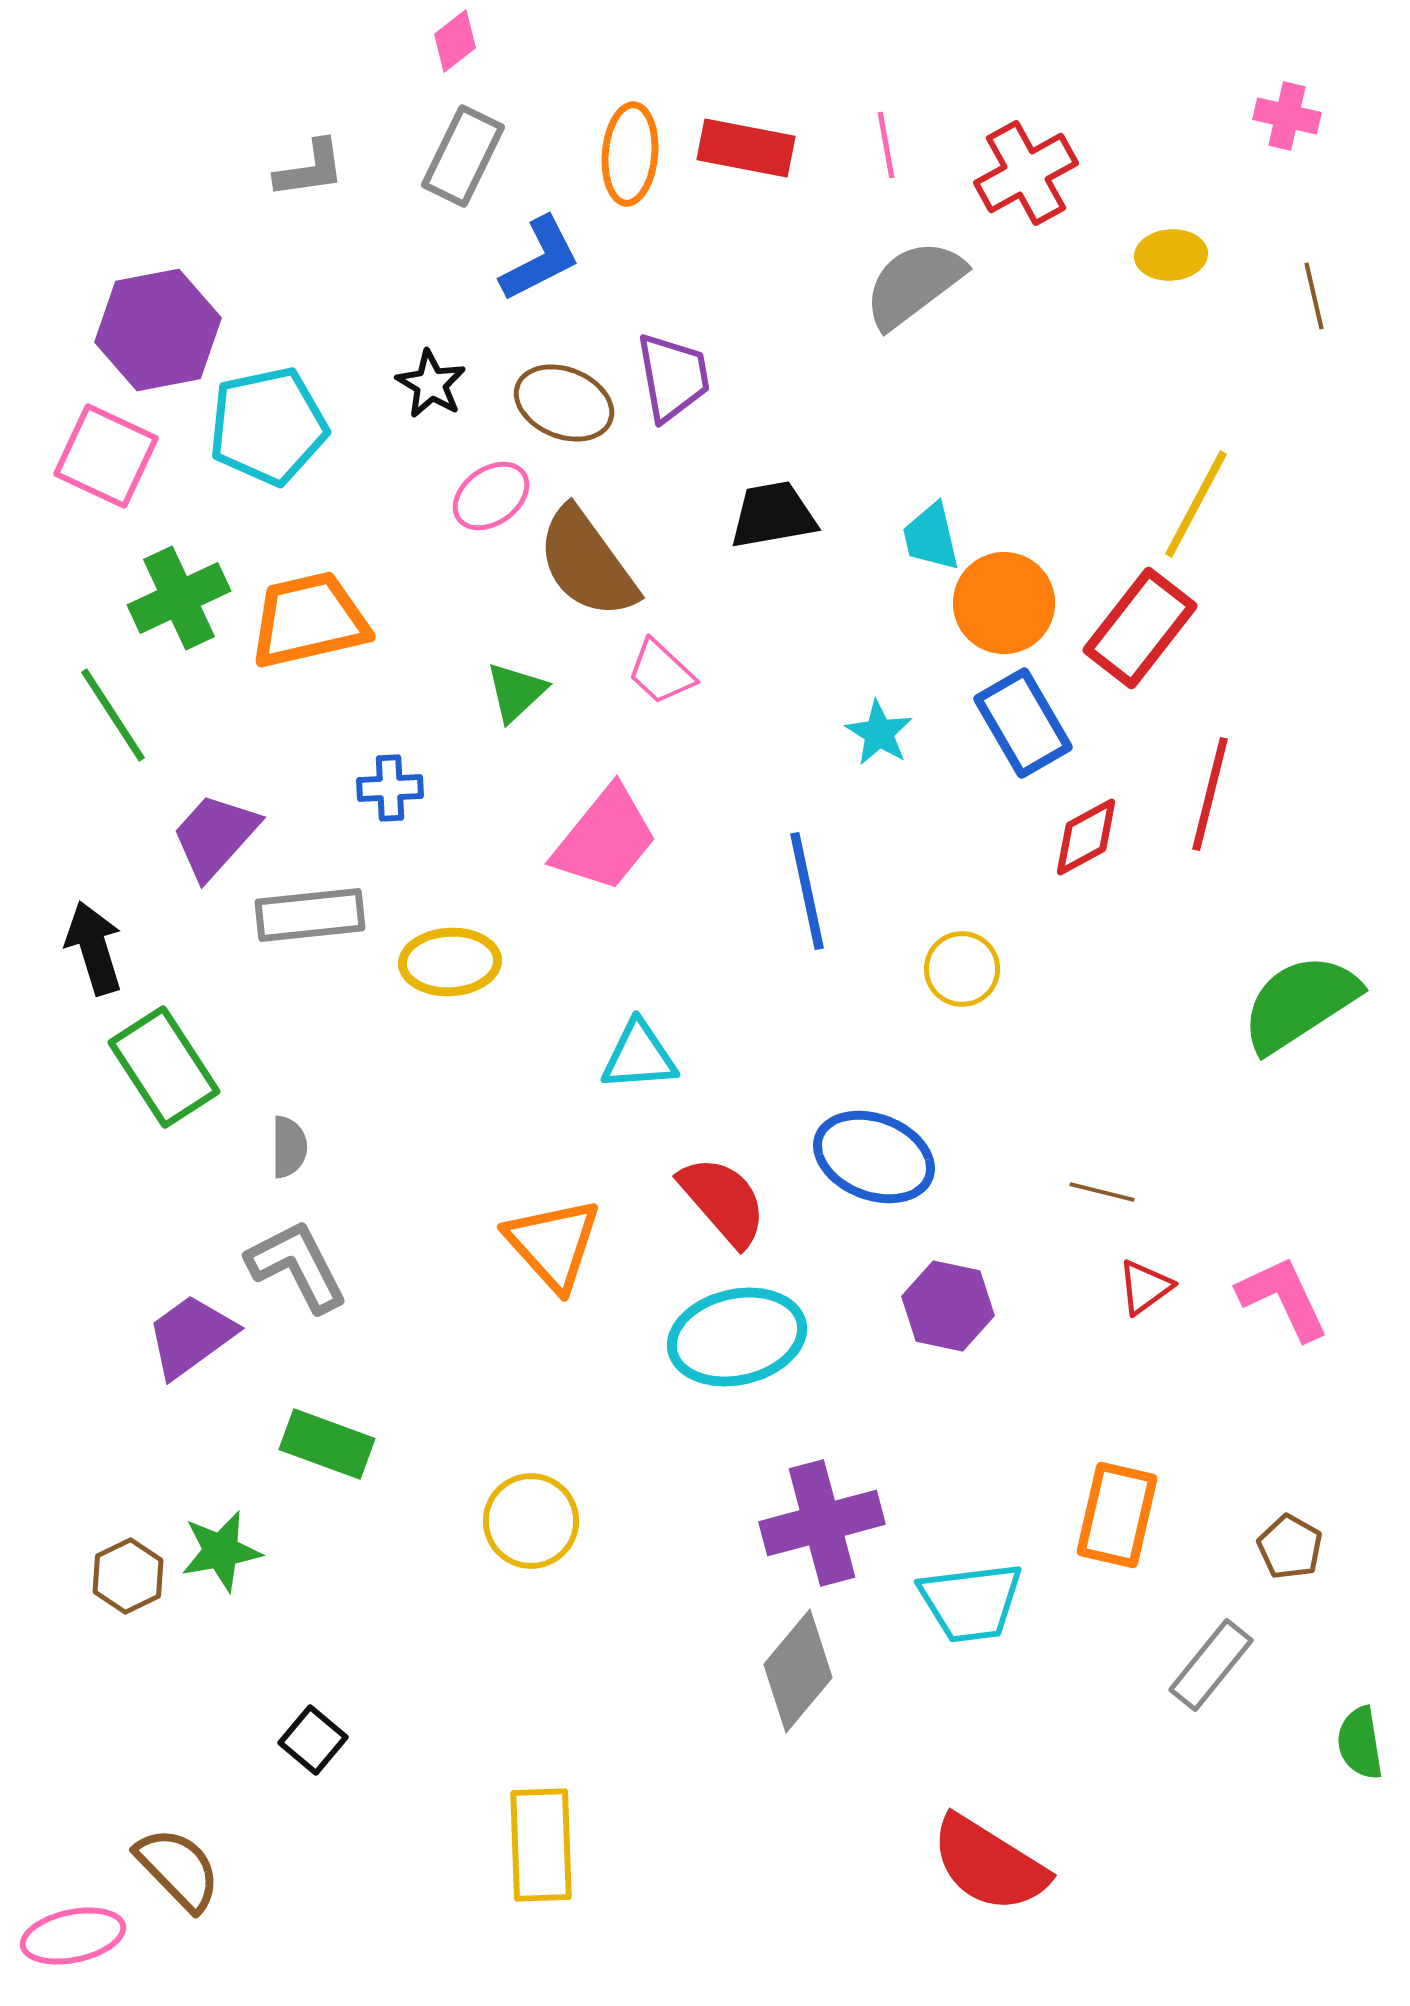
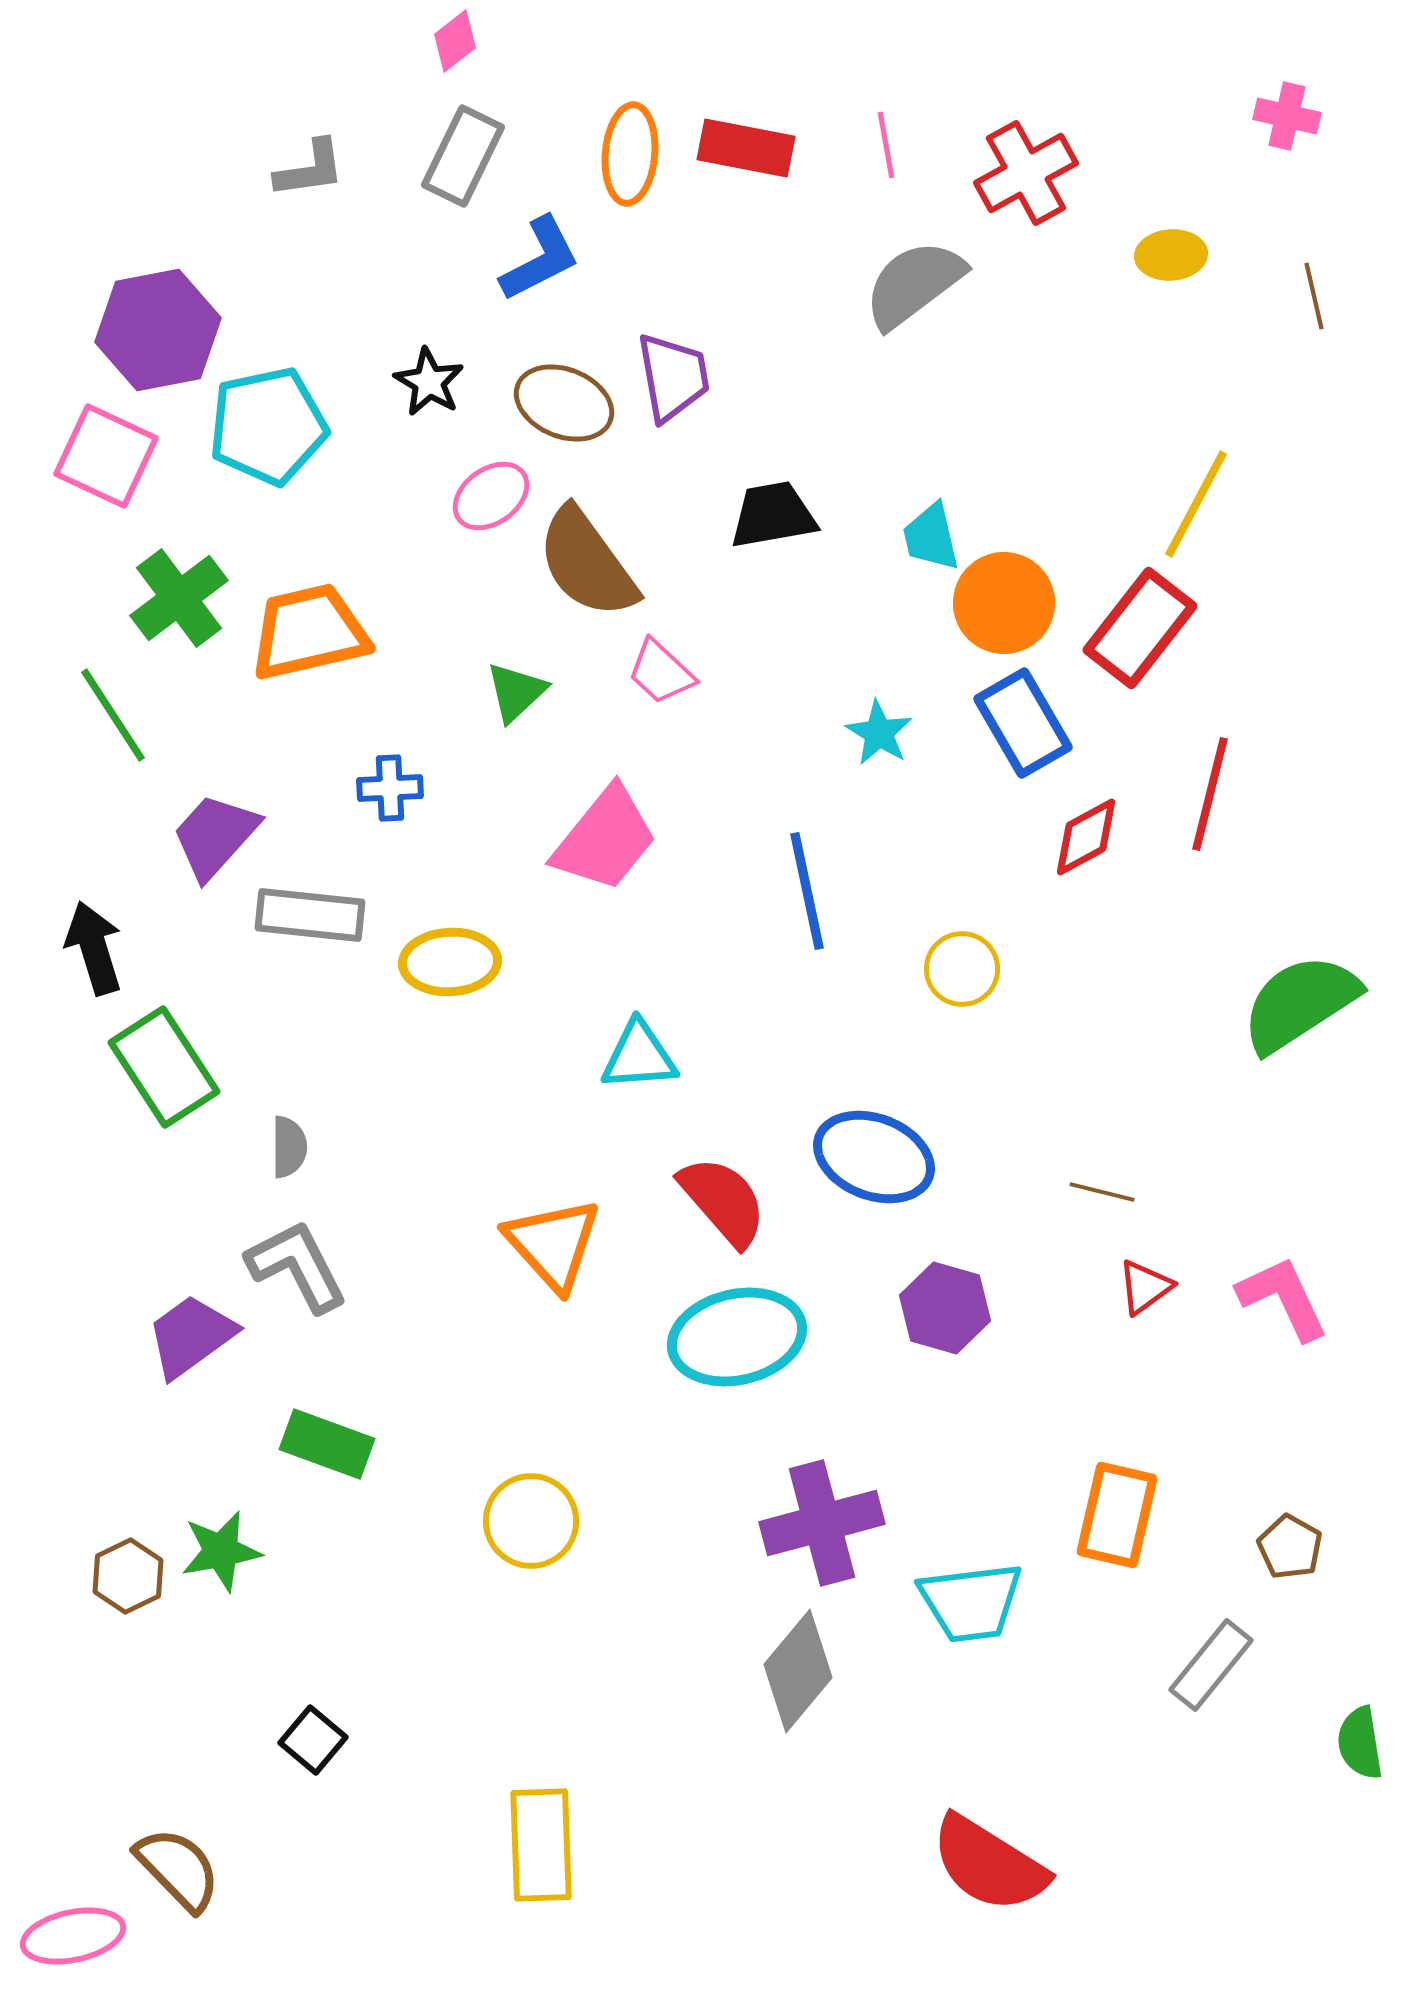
black star at (431, 384): moved 2 px left, 2 px up
green cross at (179, 598): rotated 12 degrees counterclockwise
orange trapezoid at (309, 620): moved 12 px down
gray rectangle at (310, 915): rotated 12 degrees clockwise
purple hexagon at (948, 1306): moved 3 px left, 2 px down; rotated 4 degrees clockwise
